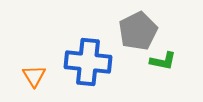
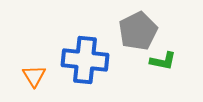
blue cross: moved 3 px left, 2 px up
